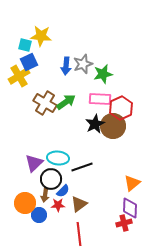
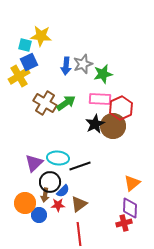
green arrow: moved 1 px down
black line: moved 2 px left, 1 px up
black circle: moved 1 px left, 3 px down
